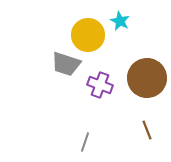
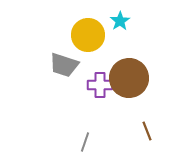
cyan star: rotated 12 degrees clockwise
gray trapezoid: moved 2 px left, 1 px down
brown circle: moved 18 px left
purple cross: rotated 20 degrees counterclockwise
brown line: moved 1 px down
